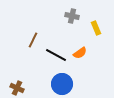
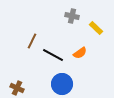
yellow rectangle: rotated 24 degrees counterclockwise
brown line: moved 1 px left, 1 px down
black line: moved 3 px left
